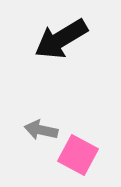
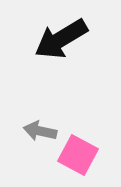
gray arrow: moved 1 px left, 1 px down
